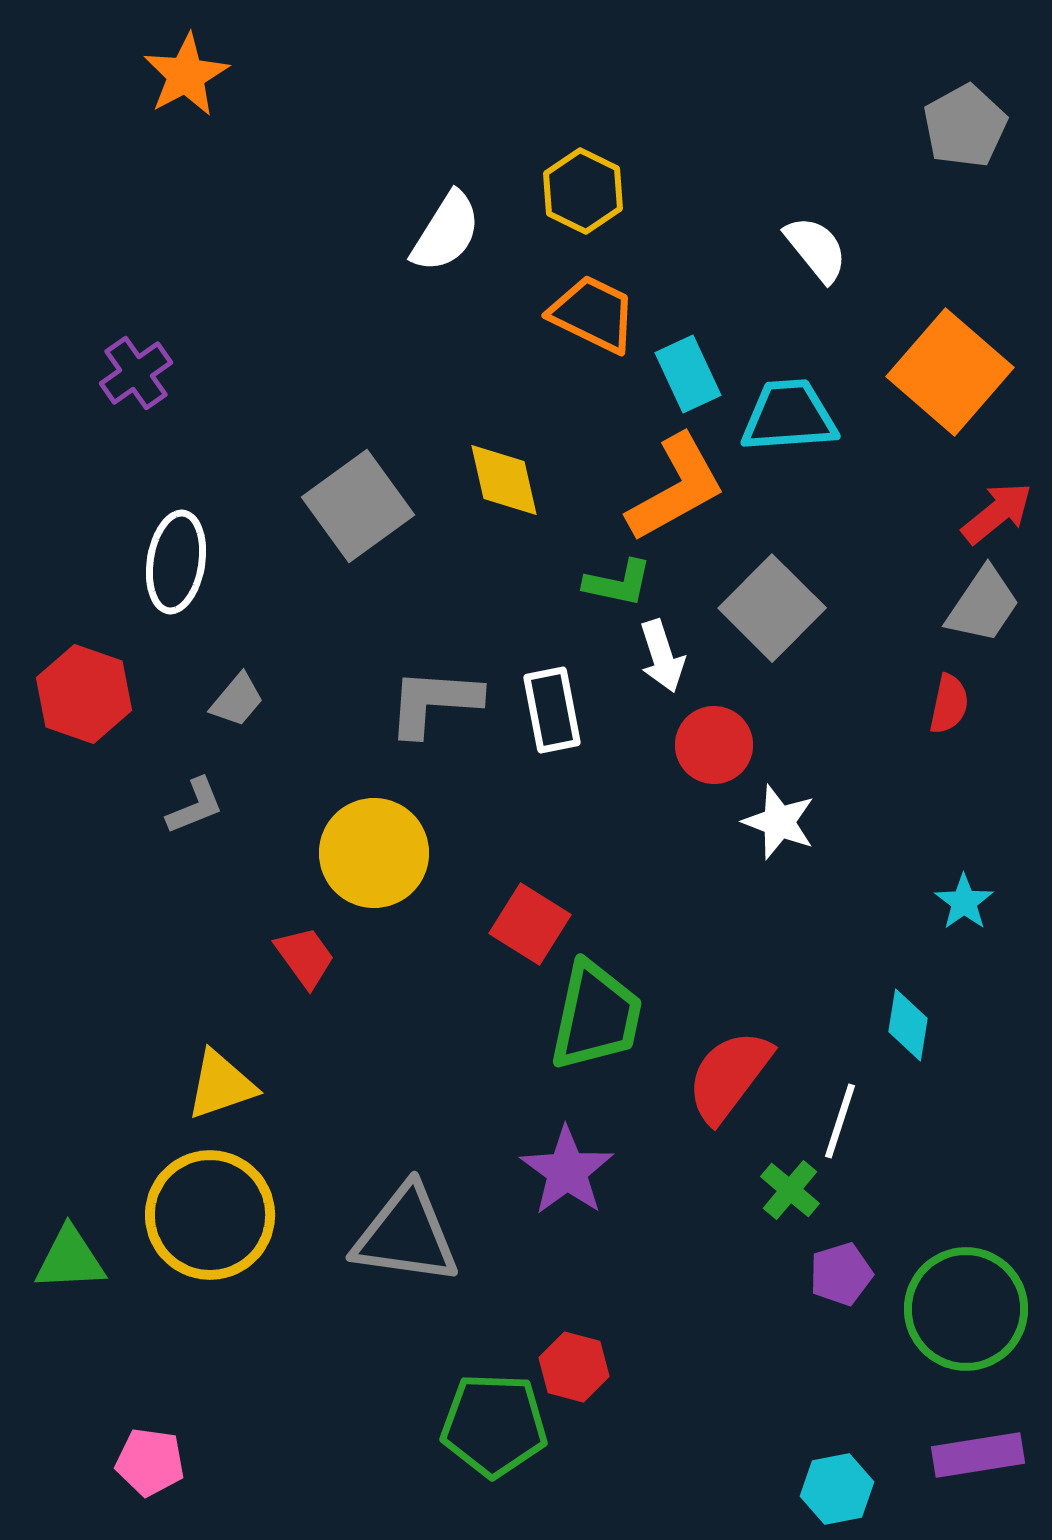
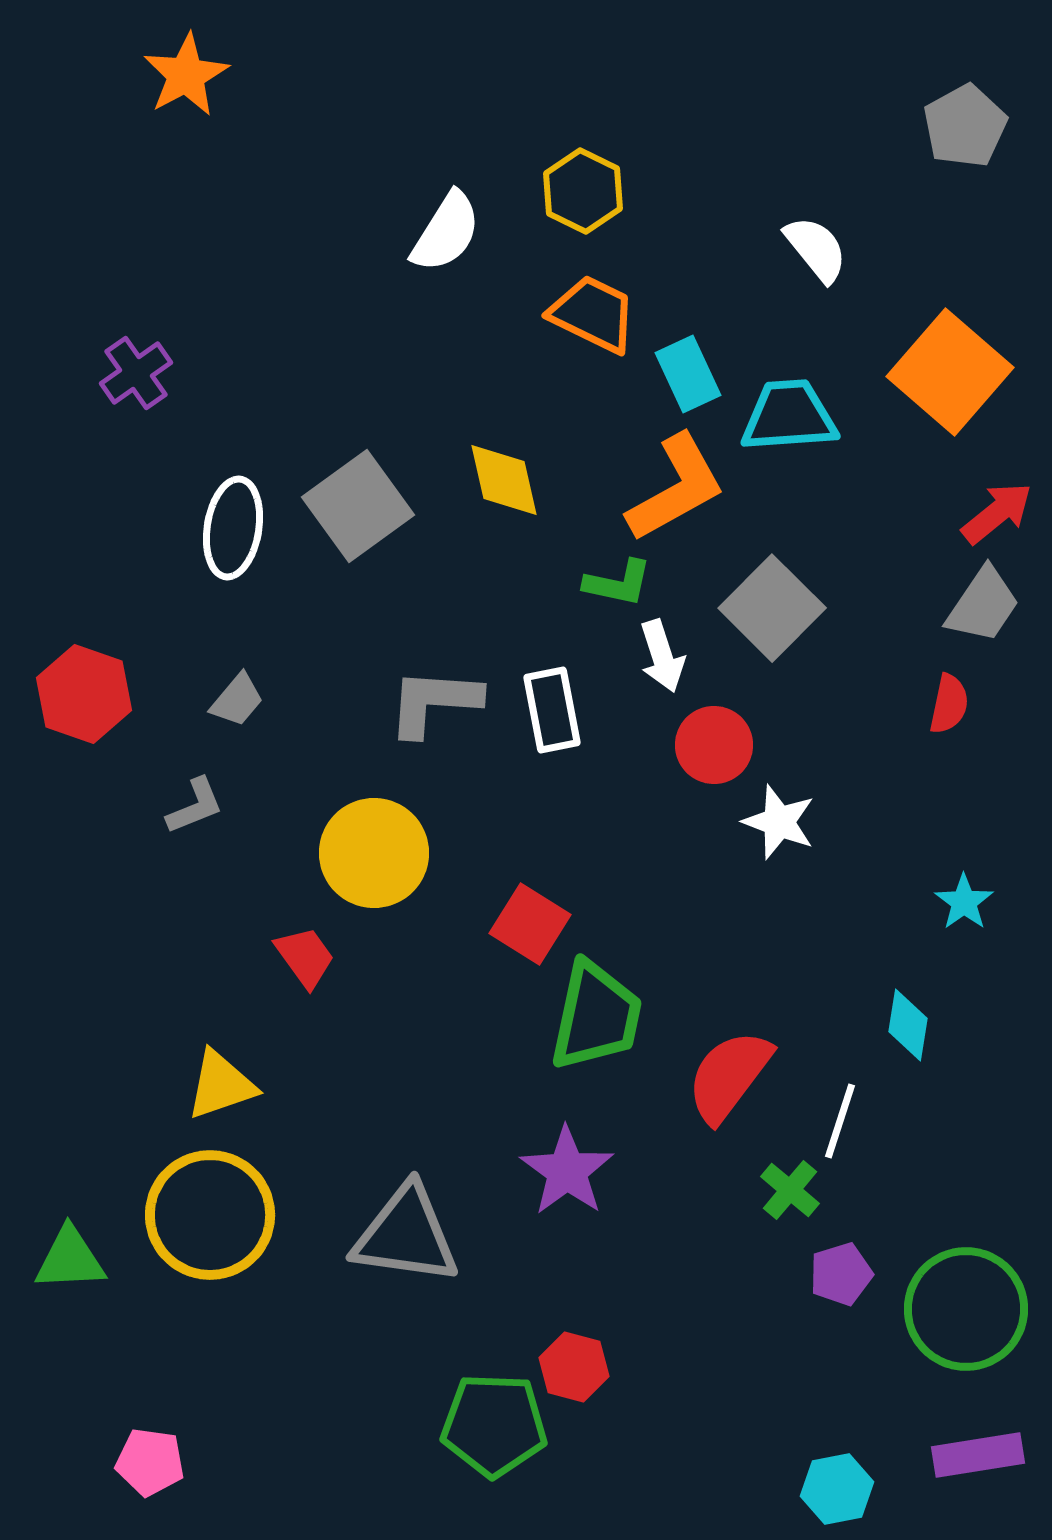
white ellipse at (176, 562): moved 57 px right, 34 px up
